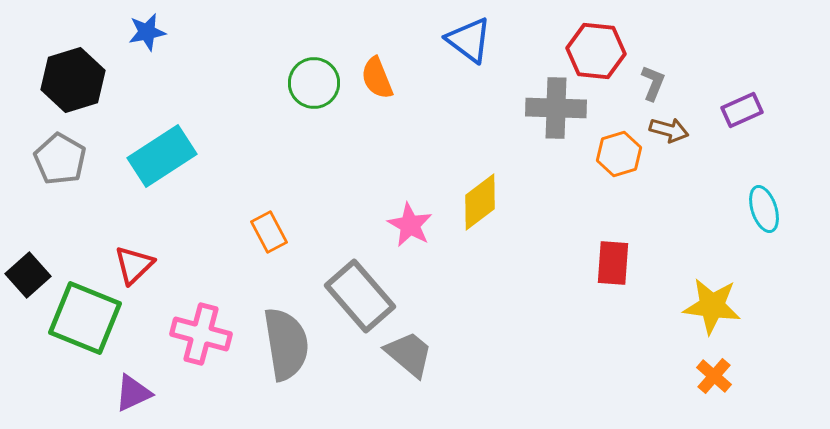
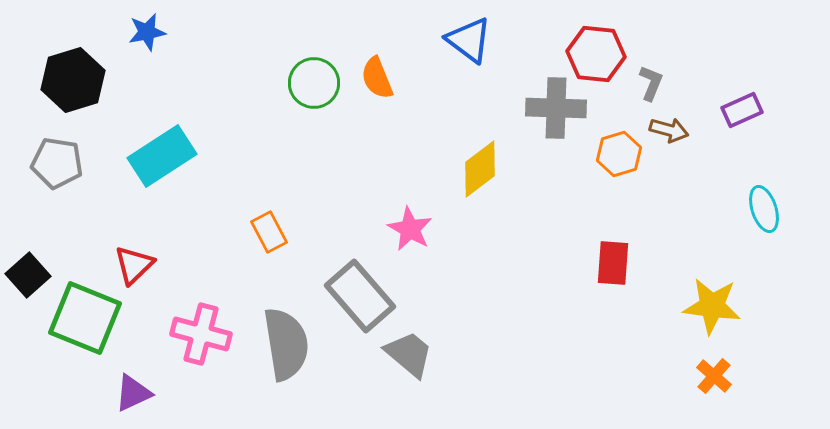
red hexagon: moved 3 px down
gray L-shape: moved 2 px left
gray pentagon: moved 3 px left, 4 px down; rotated 21 degrees counterclockwise
yellow diamond: moved 33 px up
pink star: moved 4 px down
